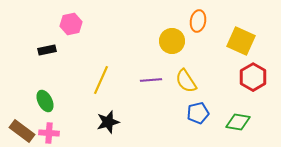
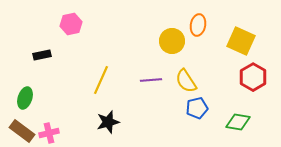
orange ellipse: moved 4 px down
black rectangle: moved 5 px left, 5 px down
green ellipse: moved 20 px left, 3 px up; rotated 45 degrees clockwise
blue pentagon: moved 1 px left, 5 px up
pink cross: rotated 18 degrees counterclockwise
